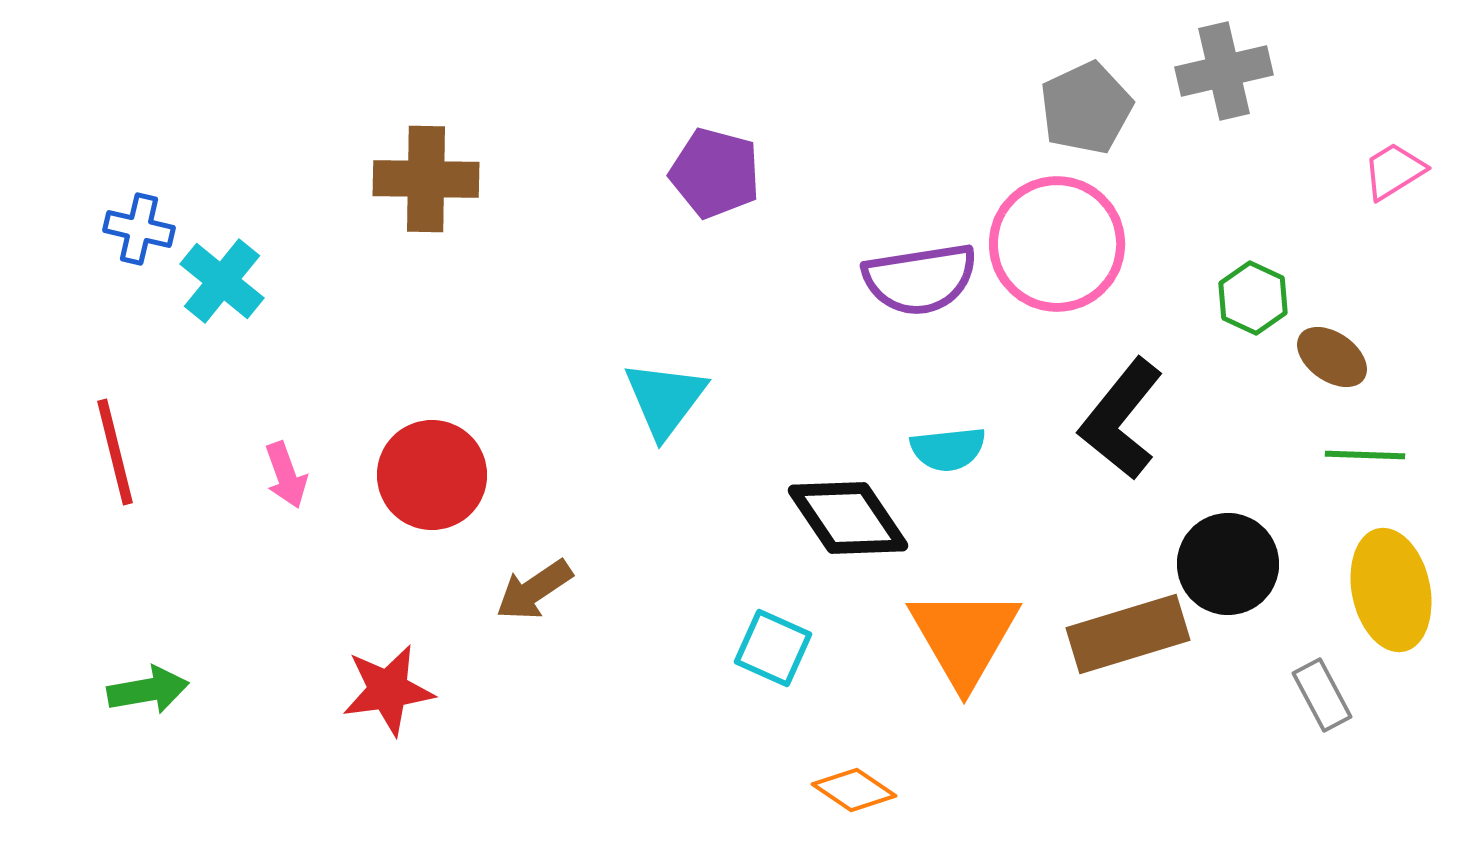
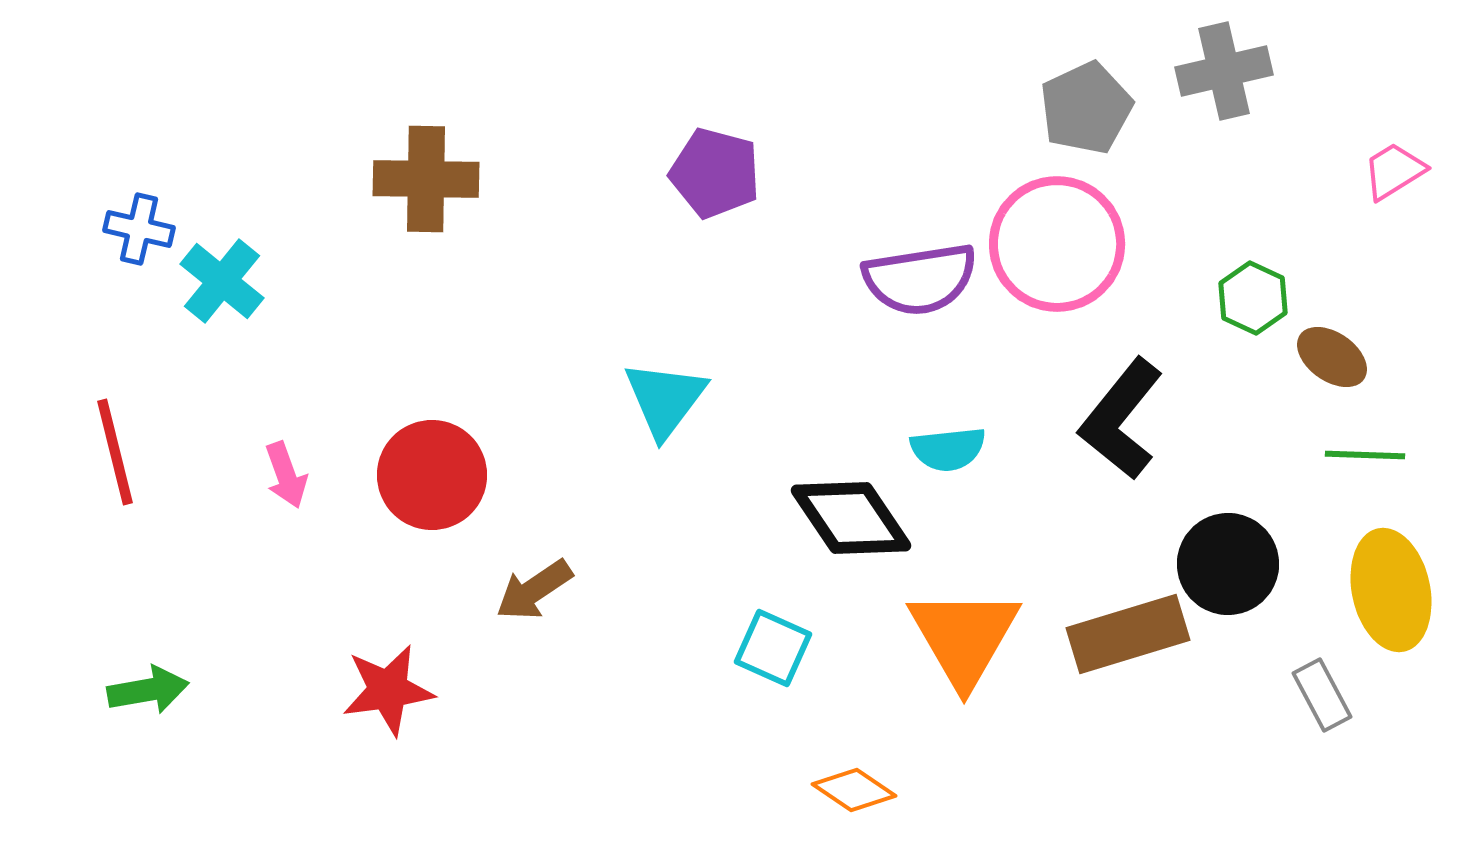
black diamond: moved 3 px right
